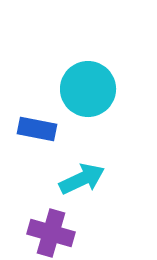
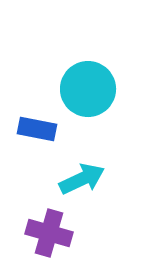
purple cross: moved 2 px left
